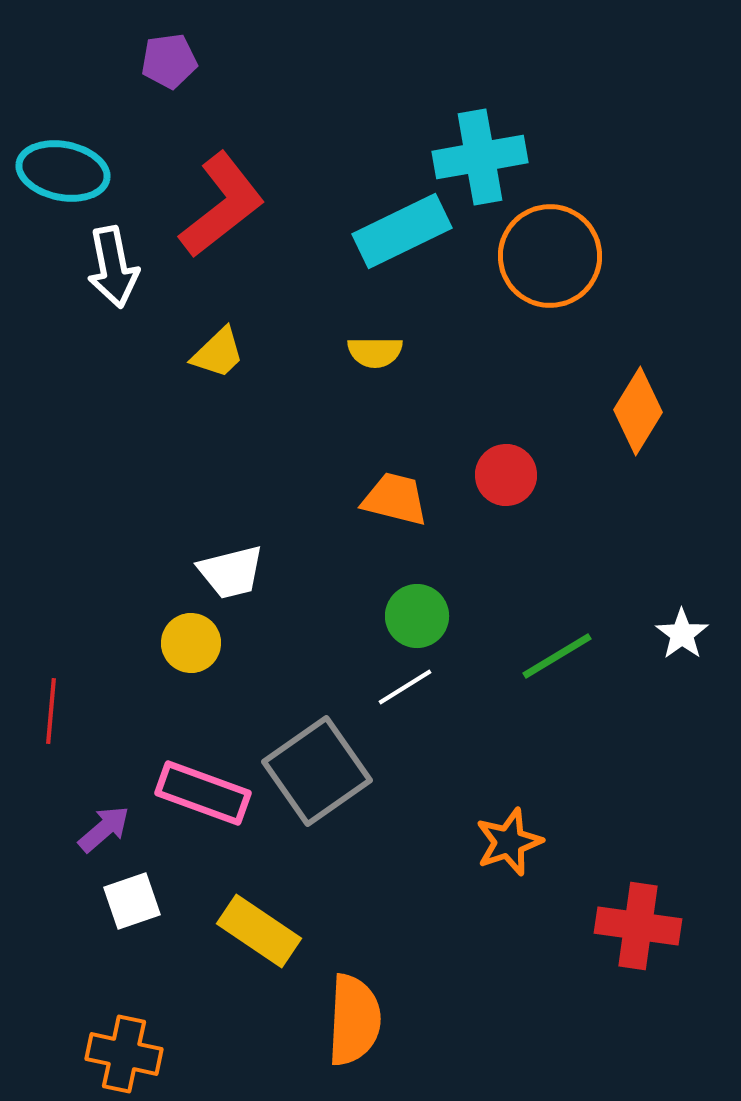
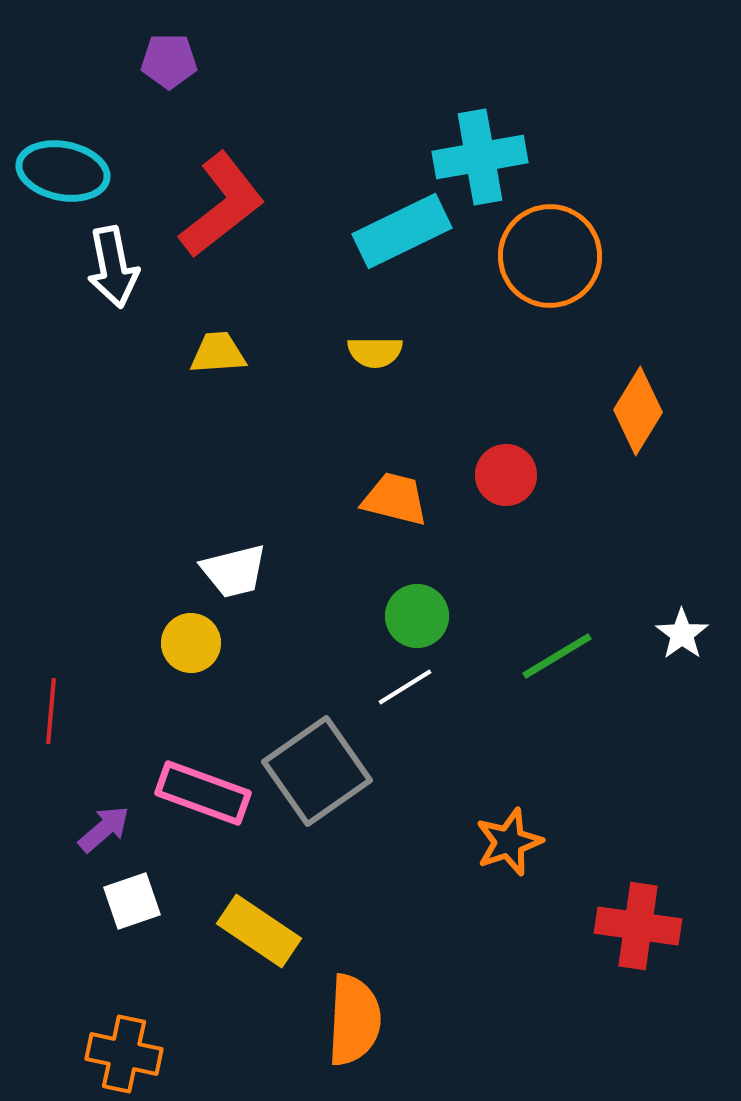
purple pentagon: rotated 8 degrees clockwise
yellow trapezoid: rotated 140 degrees counterclockwise
white trapezoid: moved 3 px right, 1 px up
